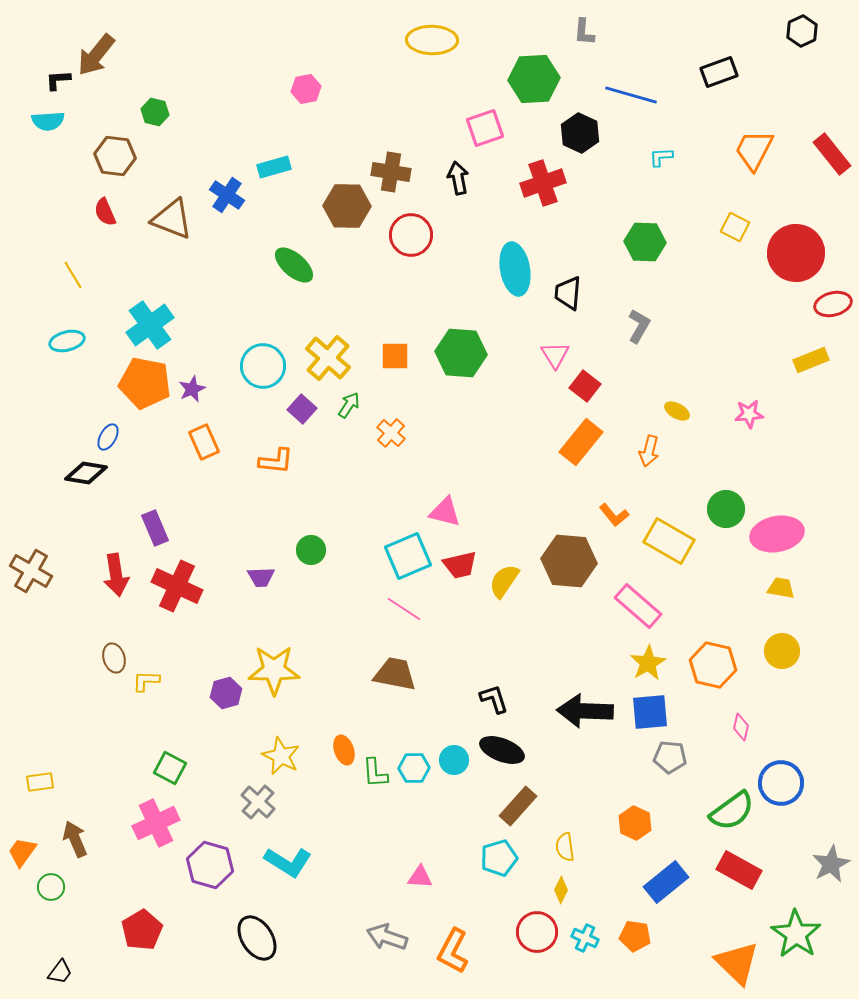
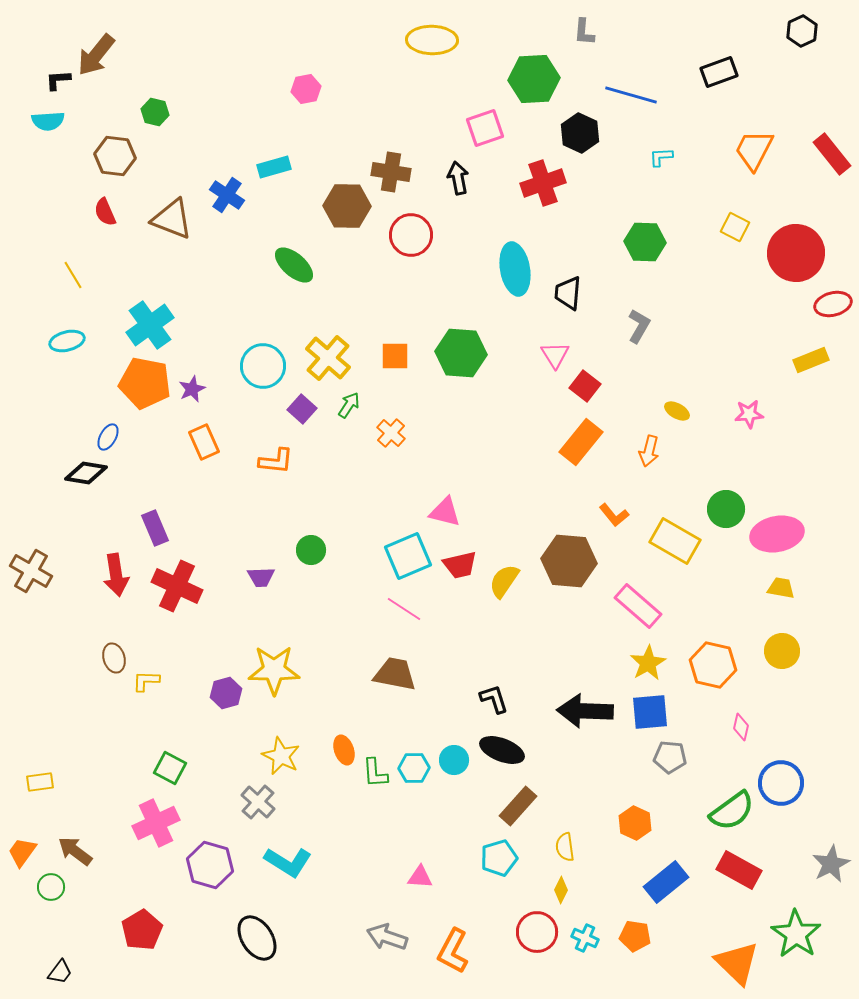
yellow rectangle at (669, 541): moved 6 px right
brown arrow at (75, 839): moved 12 px down; rotated 30 degrees counterclockwise
